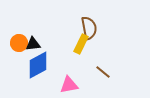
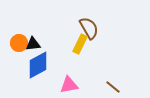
brown semicircle: rotated 20 degrees counterclockwise
yellow rectangle: moved 1 px left
brown line: moved 10 px right, 15 px down
